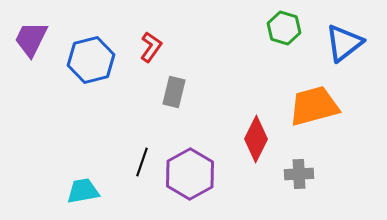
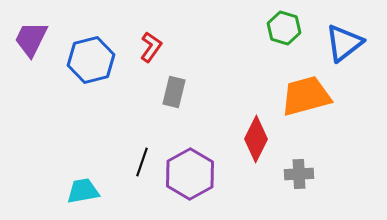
orange trapezoid: moved 8 px left, 10 px up
